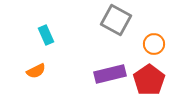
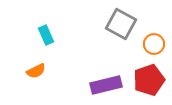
gray square: moved 5 px right, 4 px down
purple rectangle: moved 4 px left, 11 px down
red pentagon: rotated 16 degrees clockwise
